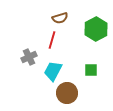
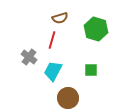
green hexagon: rotated 15 degrees counterclockwise
gray cross: rotated 28 degrees counterclockwise
brown circle: moved 1 px right, 5 px down
